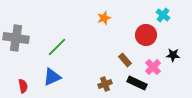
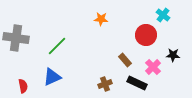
orange star: moved 3 px left, 1 px down; rotated 24 degrees clockwise
green line: moved 1 px up
